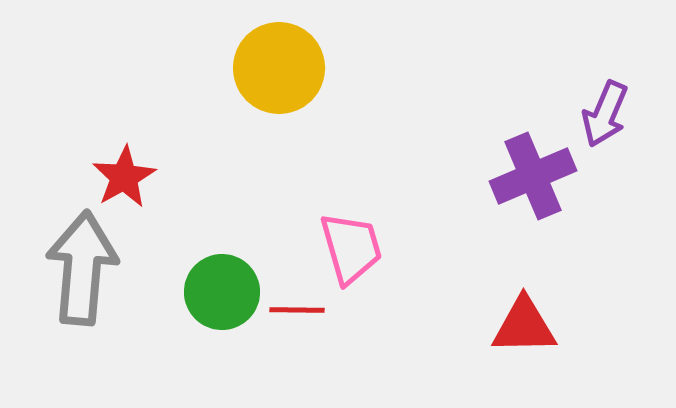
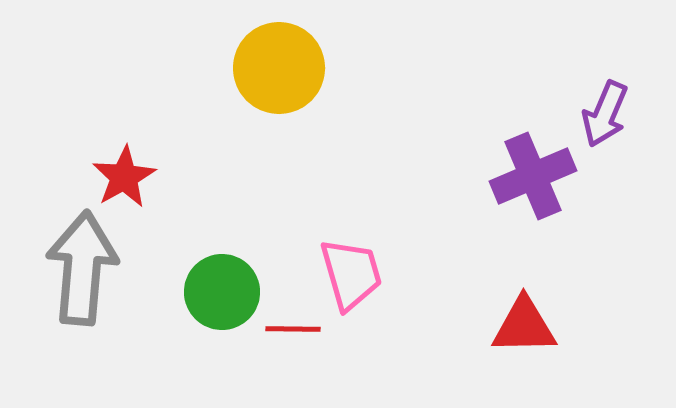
pink trapezoid: moved 26 px down
red line: moved 4 px left, 19 px down
